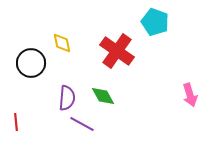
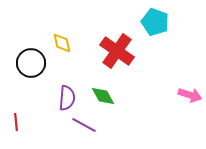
pink arrow: rotated 55 degrees counterclockwise
purple line: moved 2 px right, 1 px down
